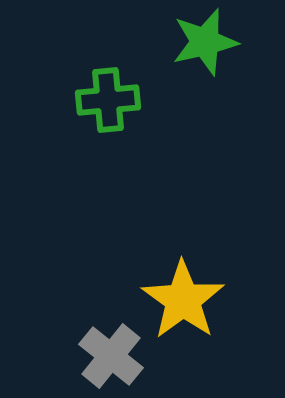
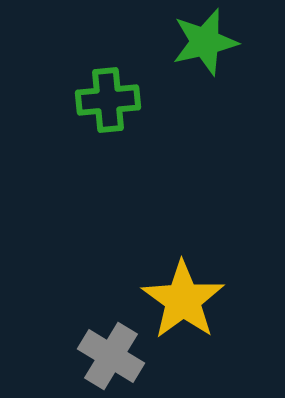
gray cross: rotated 8 degrees counterclockwise
